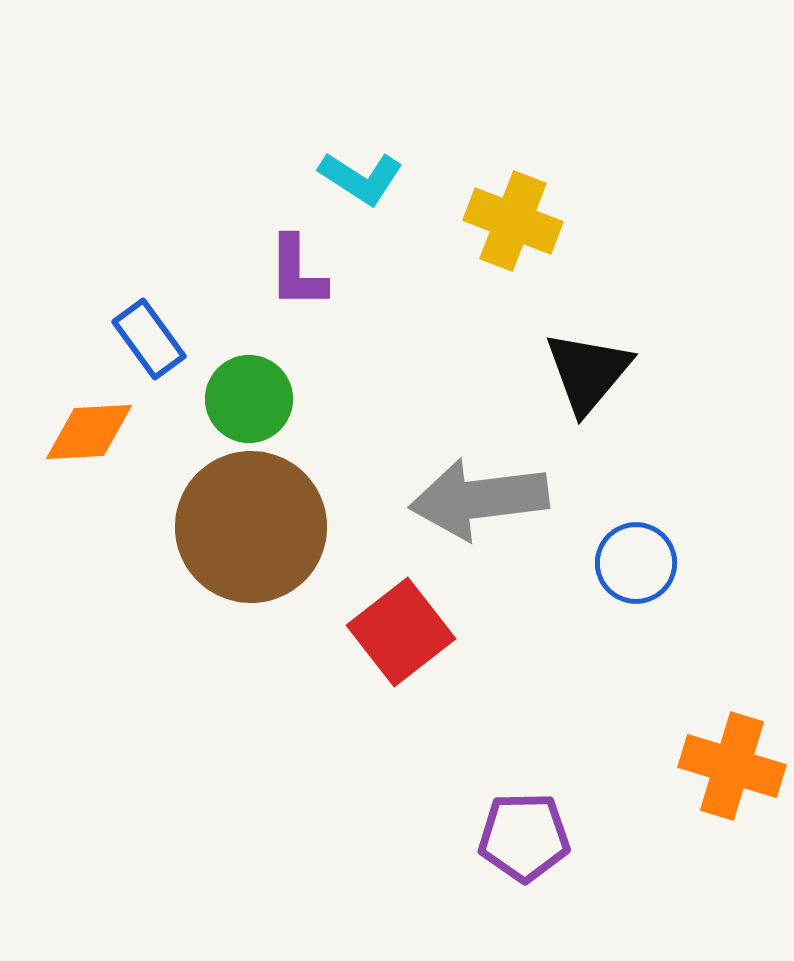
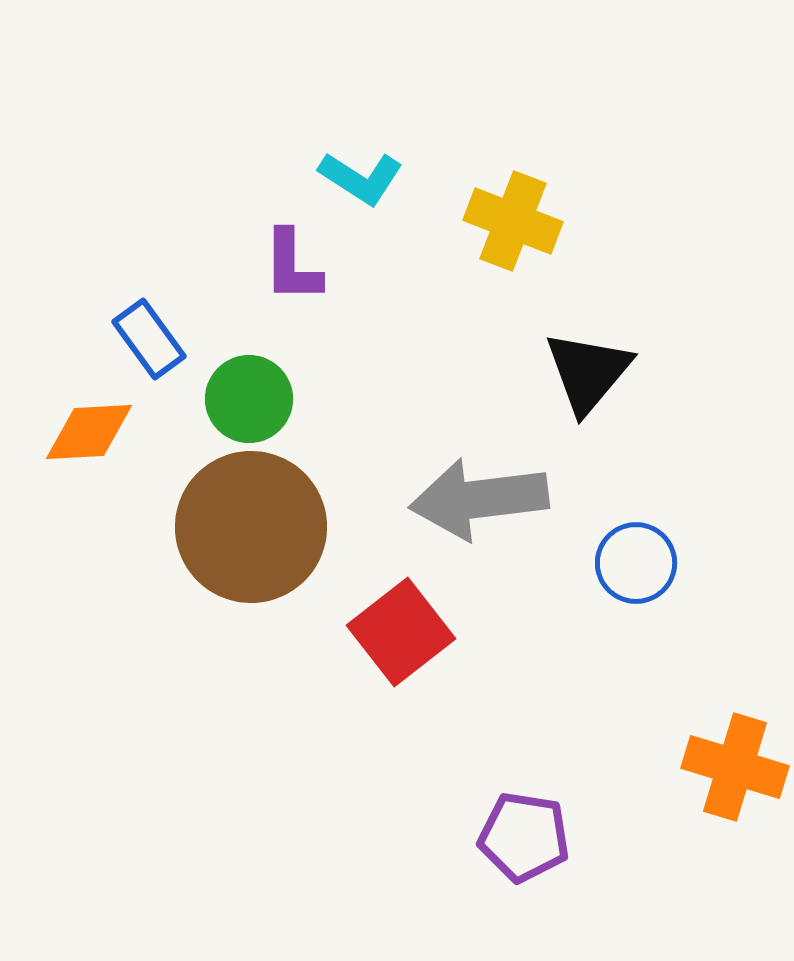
purple L-shape: moved 5 px left, 6 px up
orange cross: moved 3 px right, 1 px down
purple pentagon: rotated 10 degrees clockwise
